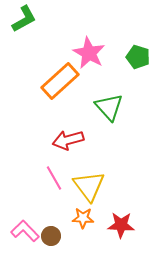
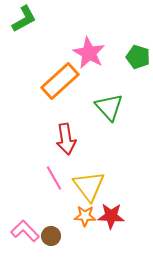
red arrow: moved 2 px left, 1 px up; rotated 84 degrees counterclockwise
orange star: moved 2 px right, 2 px up
red star: moved 10 px left, 9 px up
